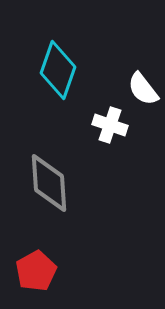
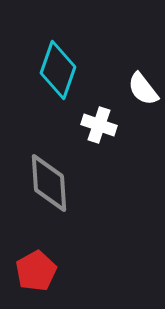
white cross: moved 11 px left
